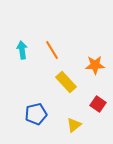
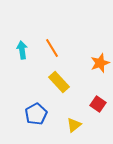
orange line: moved 2 px up
orange star: moved 5 px right, 2 px up; rotated 18 degrees counterclockwise
yellow rectangle: moved 7 px left
blue pentagon: rotated 15 degrees counterclockwise
